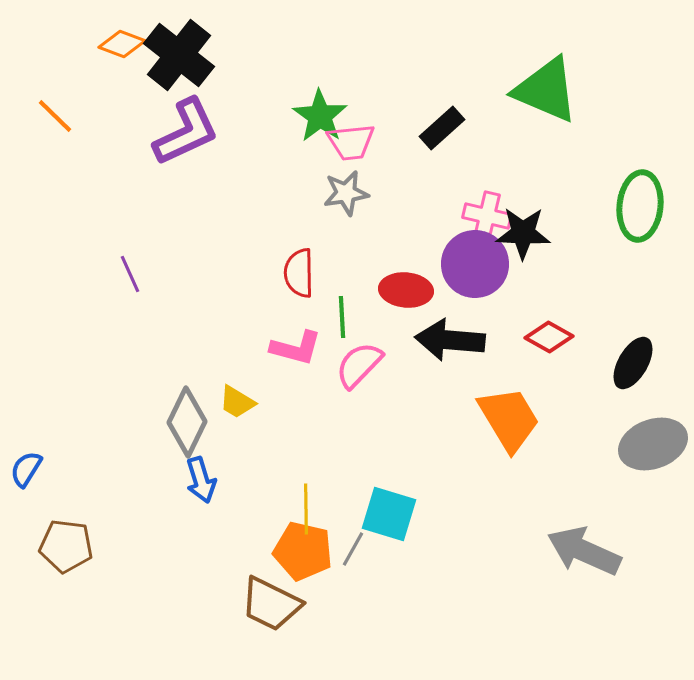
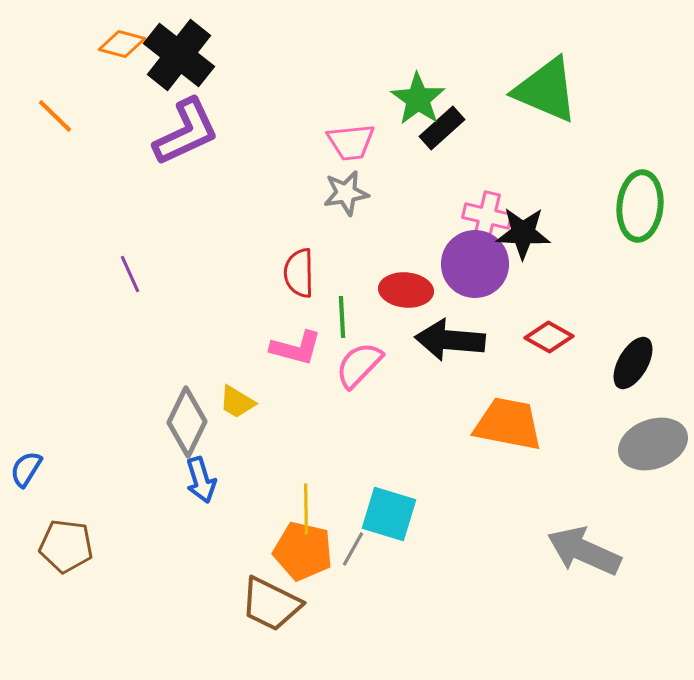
orange diamond: rotated 6 degrees counterclockwise
green star: moved 98 px right, 17 px up
orange trapezoid: moved 1 px left, 5 px down; rotated 48 degrees counterclockwise
